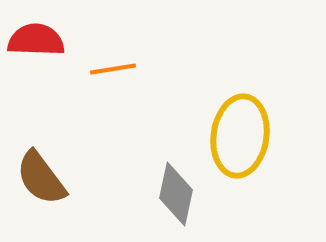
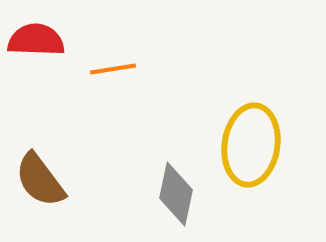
yellow ellipse: moved 11 px right, 9 px down
brown semicircle: moved 1 px left, 2 px down
